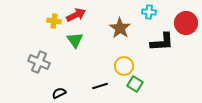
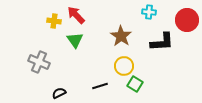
red arrow: rotated 108 degrees counterclockwise
red circle: moved 1 px right, 3 px up
brown star: moved 1 px right, 8 px down
